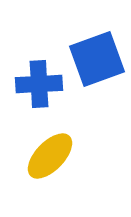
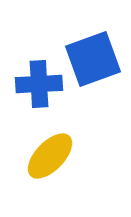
blue square: moved 4 px left
